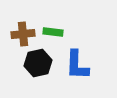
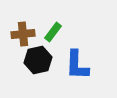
green rectangle: rotated 60 degrees counterclockwise
black hexagon: moved 3 px up
